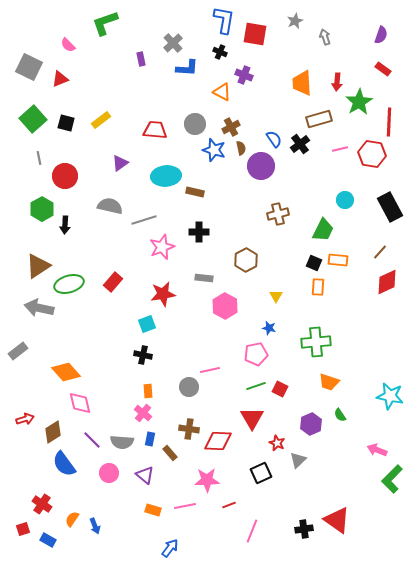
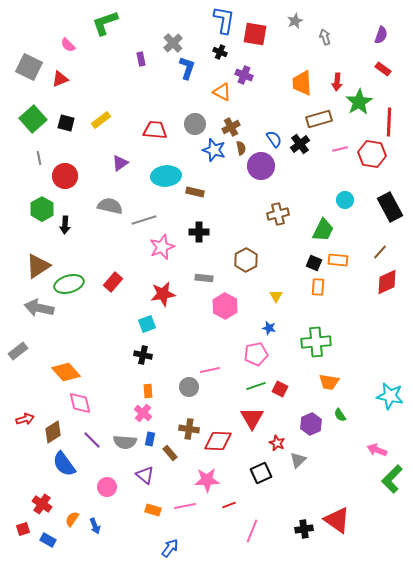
blue L-shape at (187, 68): rotated 75 degrees counterclockwise
orange trapezoid at (329, 382): rotated 10 degrees counterclockwise
gray semicircle at (122, 442): moved 3 px right
pink circle at (109, 473): moved 2 px left, 14 px down
